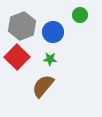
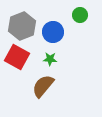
red square: rotated 15 degrees counterclockwise
